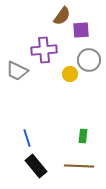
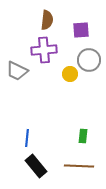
brown semicircle: moved 15 px left, 4 px down; rotated 30 degrees counterclockwise
blue line: rotated 24 degrees clockwise
